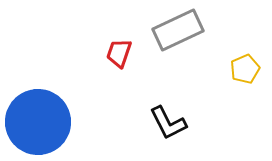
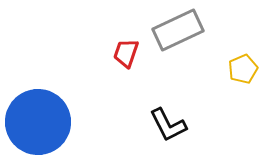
red trapezoid: moved 7 px right
yellow pentagon: moved 2 px left
black L-shape: moved 2 px down
